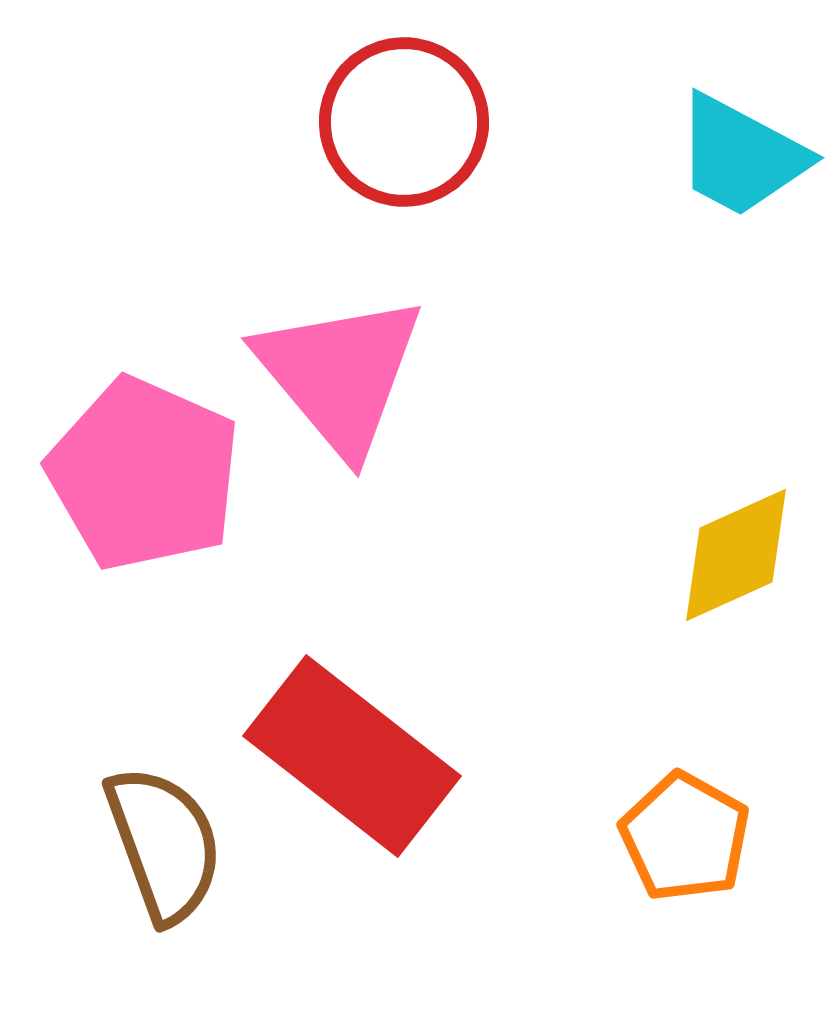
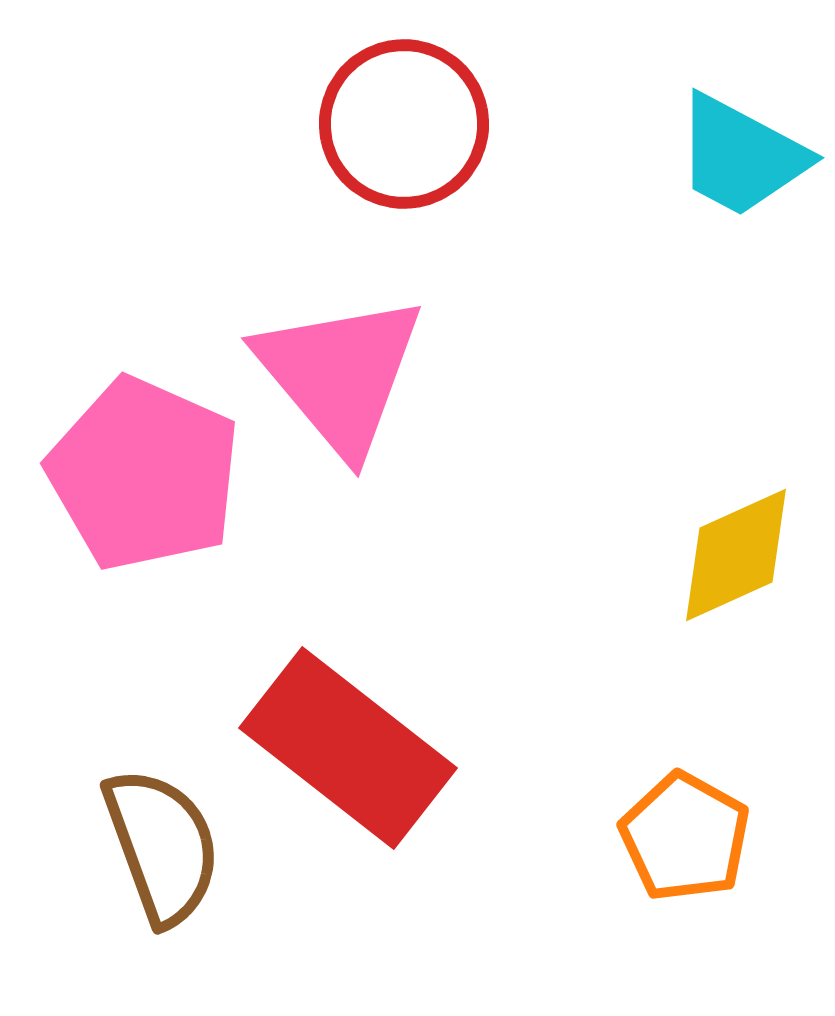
red circle: moved 2 px down
red rectangle: moved 4 px left, 8 px up
brown semicircle: moved 2 px left, 2 px down
